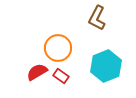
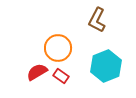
brown L-shape: moved 2 px down
